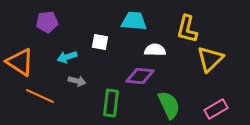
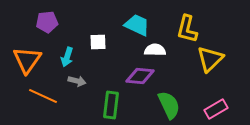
cyan trapezoid: moved 3 px right, 4 px down; rotated 20 degrees clockwise
white square: moved 2 px left; rotated 12 degrees counterclockwise
cyan arrow: rotated 54 degrees counterclockwise
orange triangle: moved 7 px right, 2 px up; rotated 32 degrees clockwise
orange line: moved 3 px right
green rectangle: moved 2 px down
